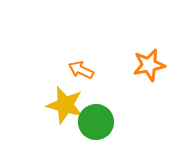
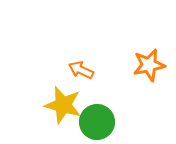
yellow star: moved 2 px left
green circle: moved 1 px right
